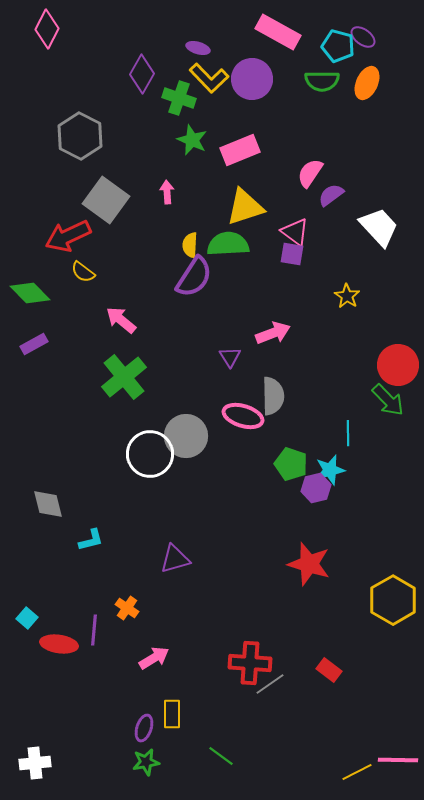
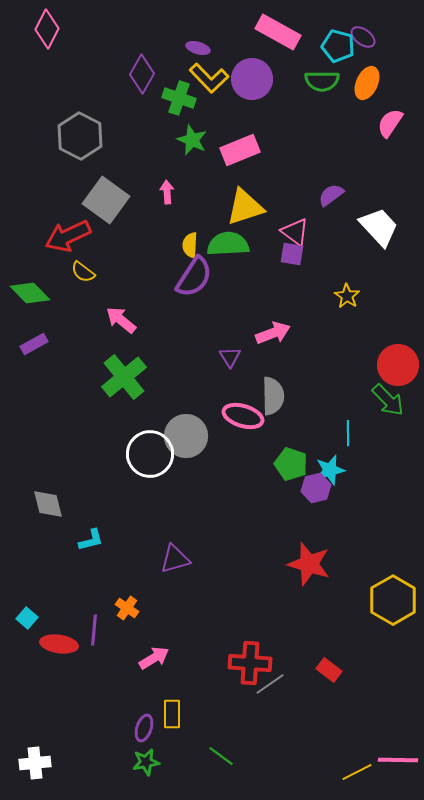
pink semicircle at (310, 173): moved 80 px right, 50 px up
